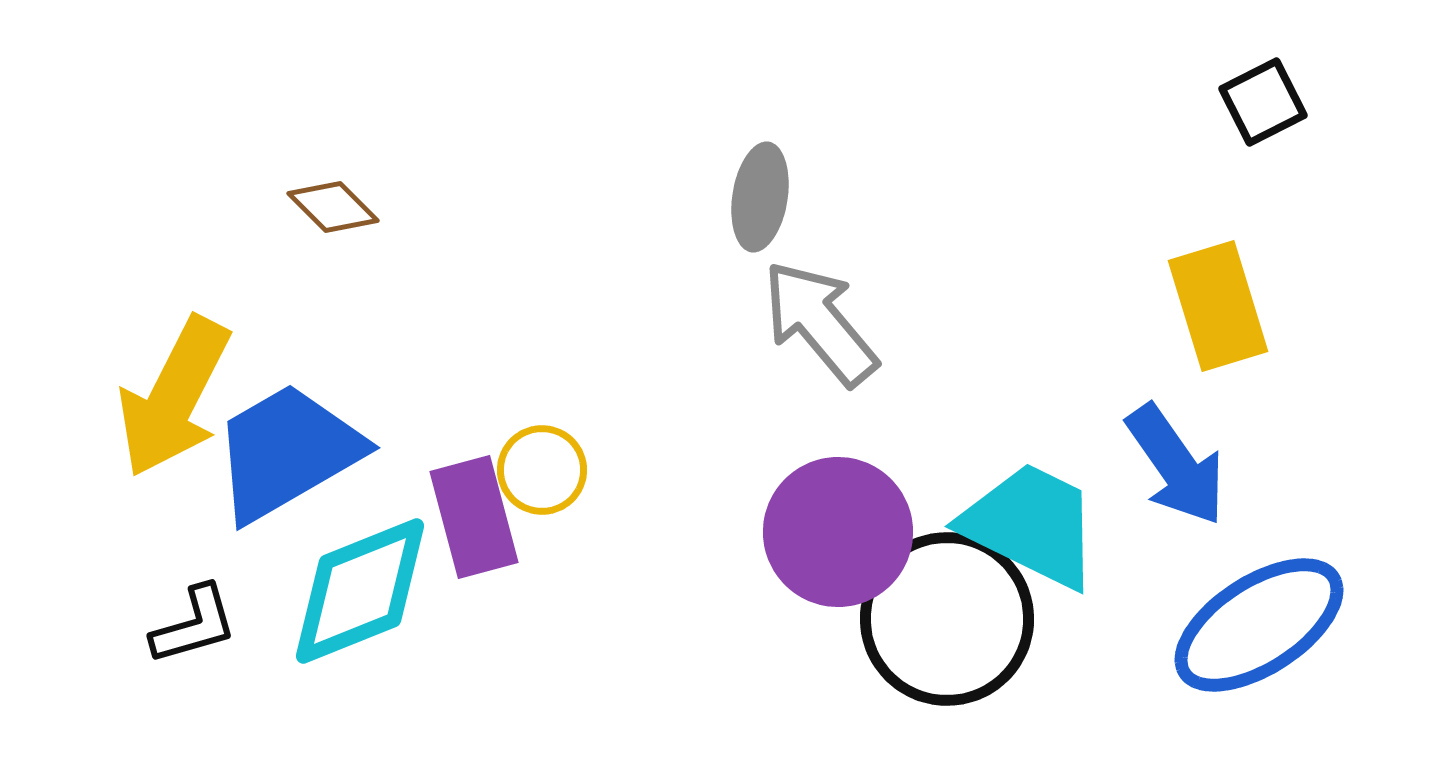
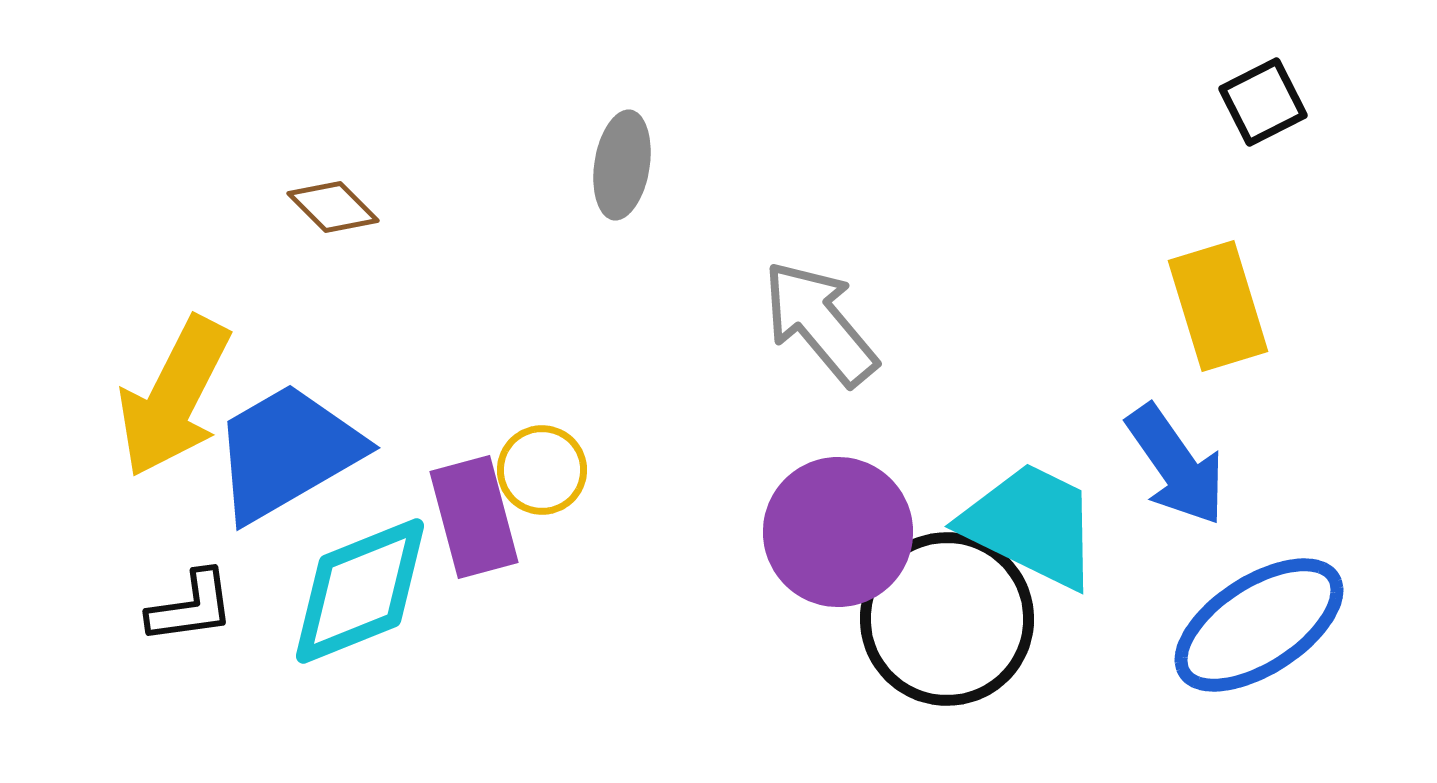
gray ellipse: moved 138 px left, 32 px up
black L-shape: moved 3 px left, 18 px up; rotated 8 degrees clockwise
